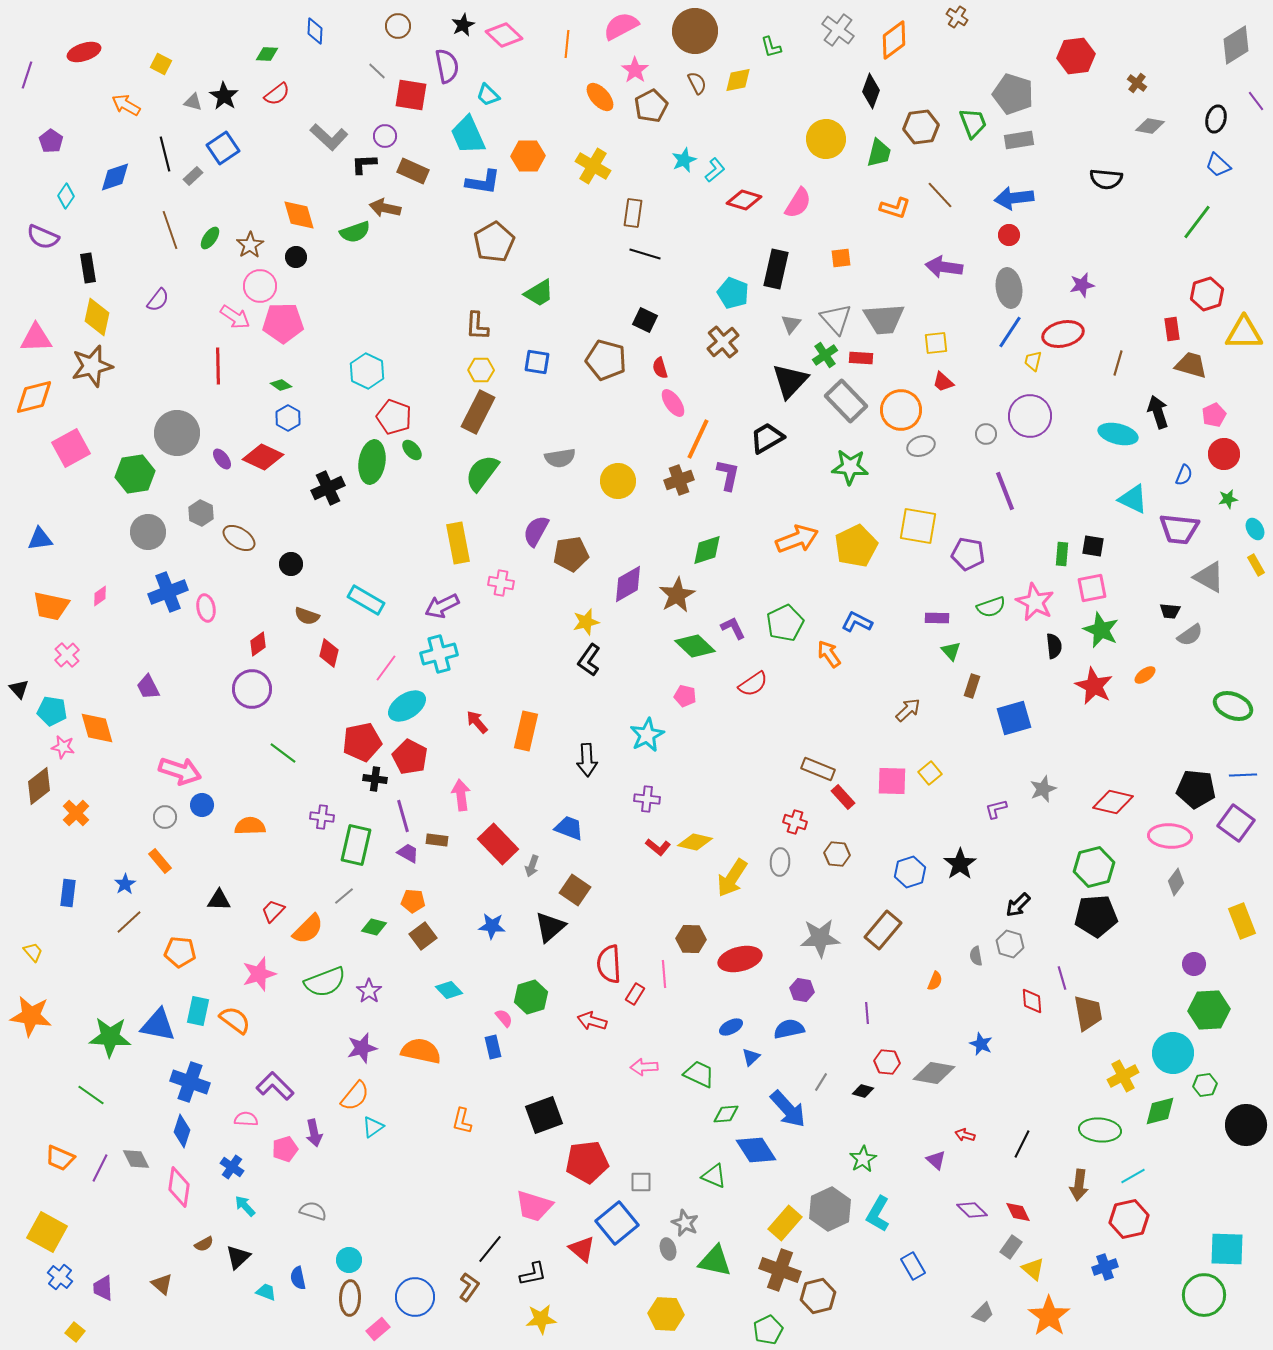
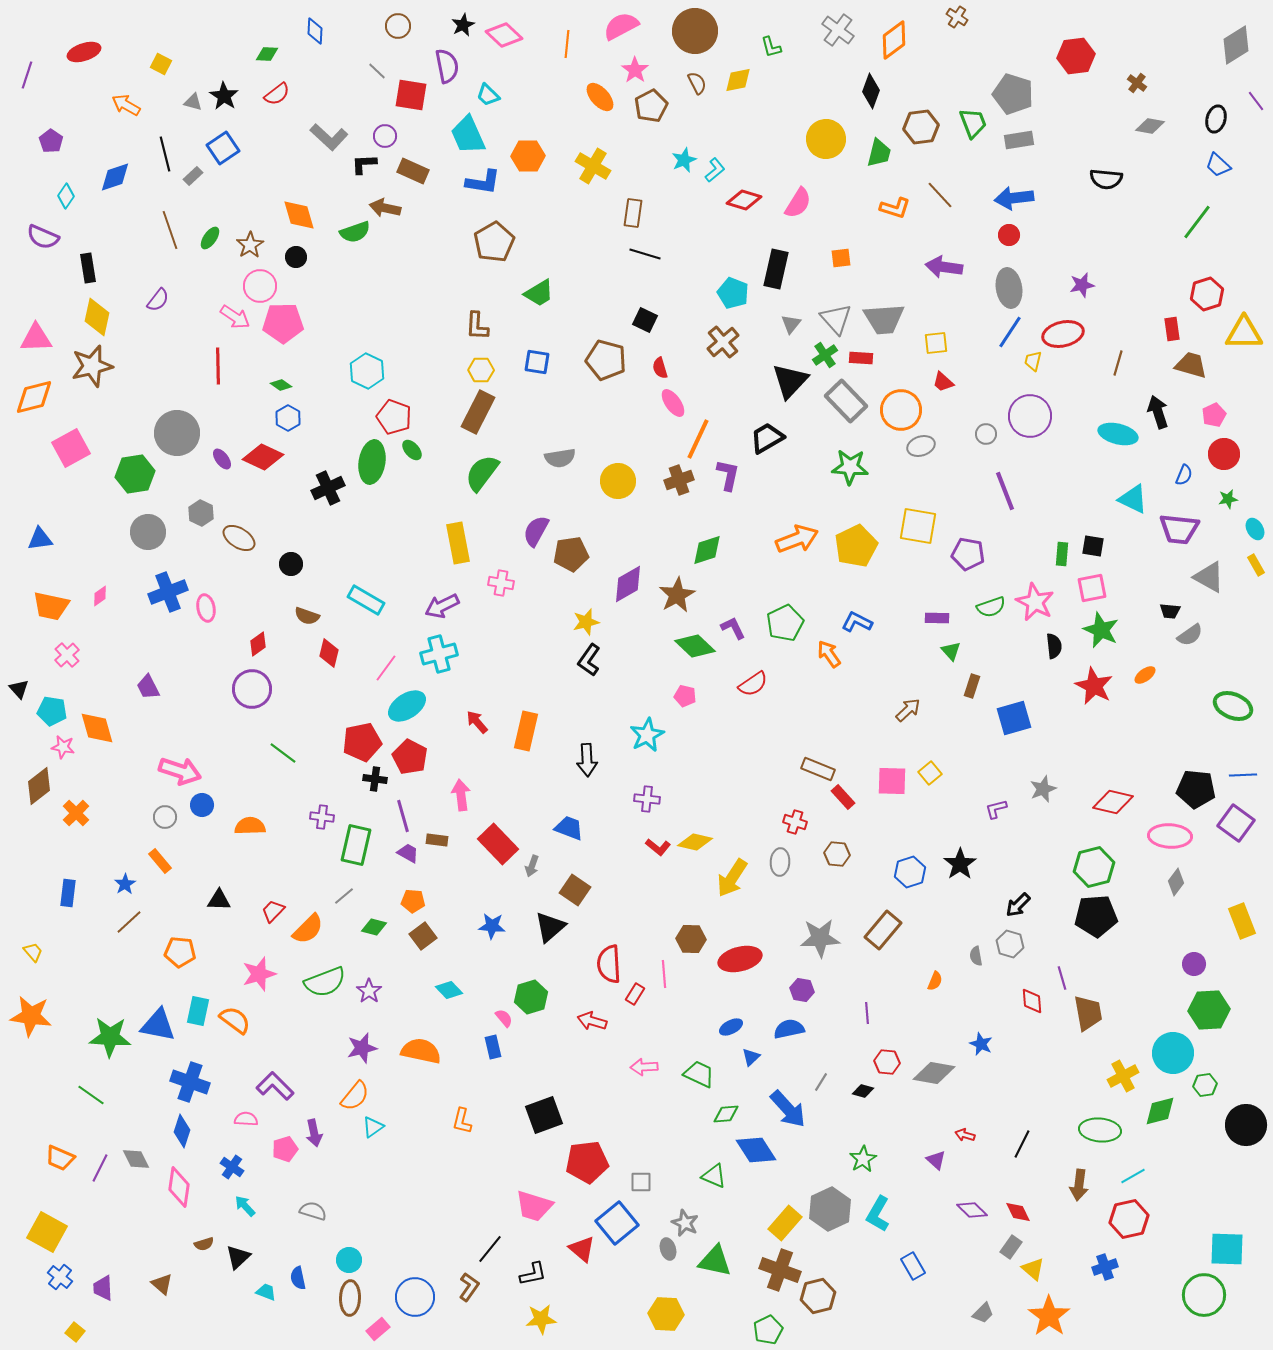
brown semicircle at (204, 1244): rotated 12 degrees clockwise
